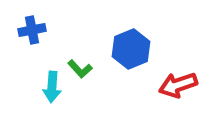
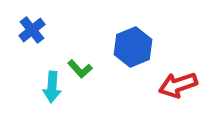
blue cross: rotated 28 degrees counterclockwise
blue hexagon: moved 2 px right, 2 px up
